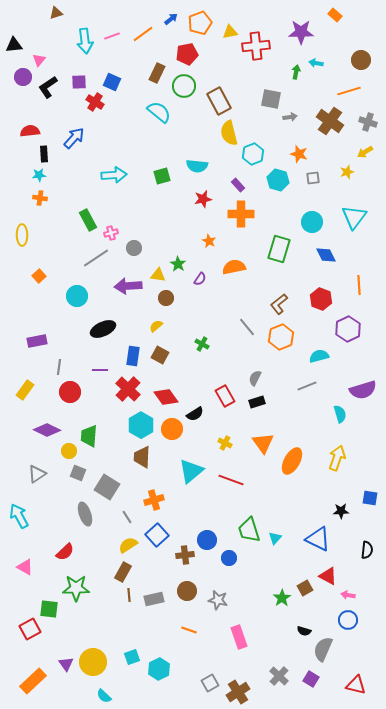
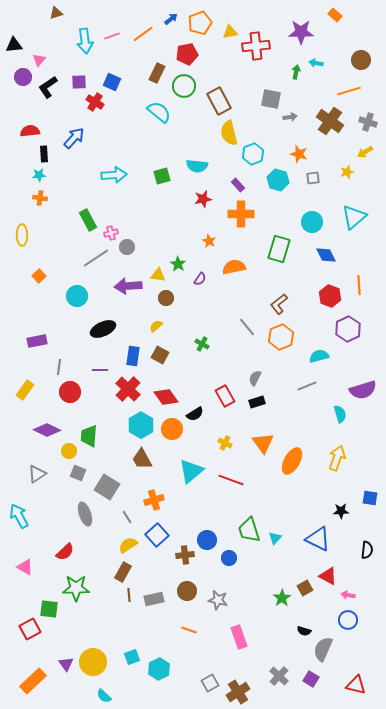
cyan triangle at (354, 217): rotated 12 degrees clockwise
gray circle at (134, 248): moved 7 px left, 1 px up
red hexagon at (321, 299): moved 9 px right, 3 px up
brown trapezoid at (142, 457): moved 2 px down; rotated 30 degrees counterclockwise
